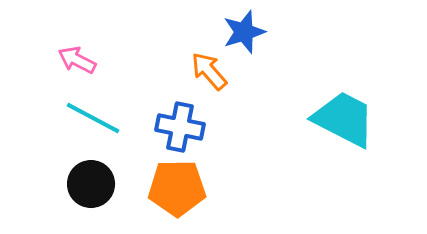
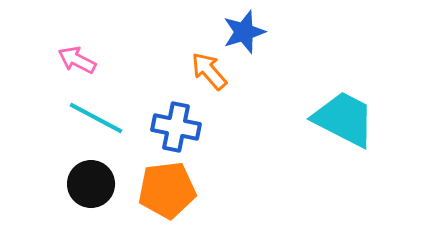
cyan line: moved 3 px right
blue cross: moved 4 px left
orange pentagon: moved 10 px left, 2 px down; rotated 6 degrees counterclockwise
